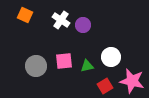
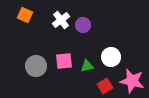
white cross: rotated 18 degrees clockwise
